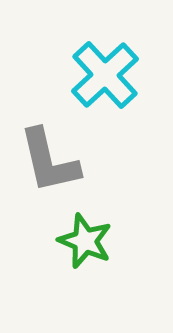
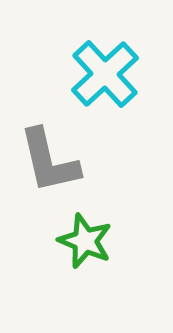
cyan cross: moved 1 px up
